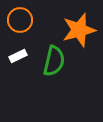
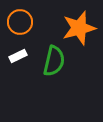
orange circle: moved 2 px down
orange star: moved 2 px up
